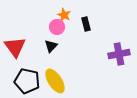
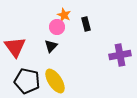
purple cross: moved 1 px right, 1 px down
